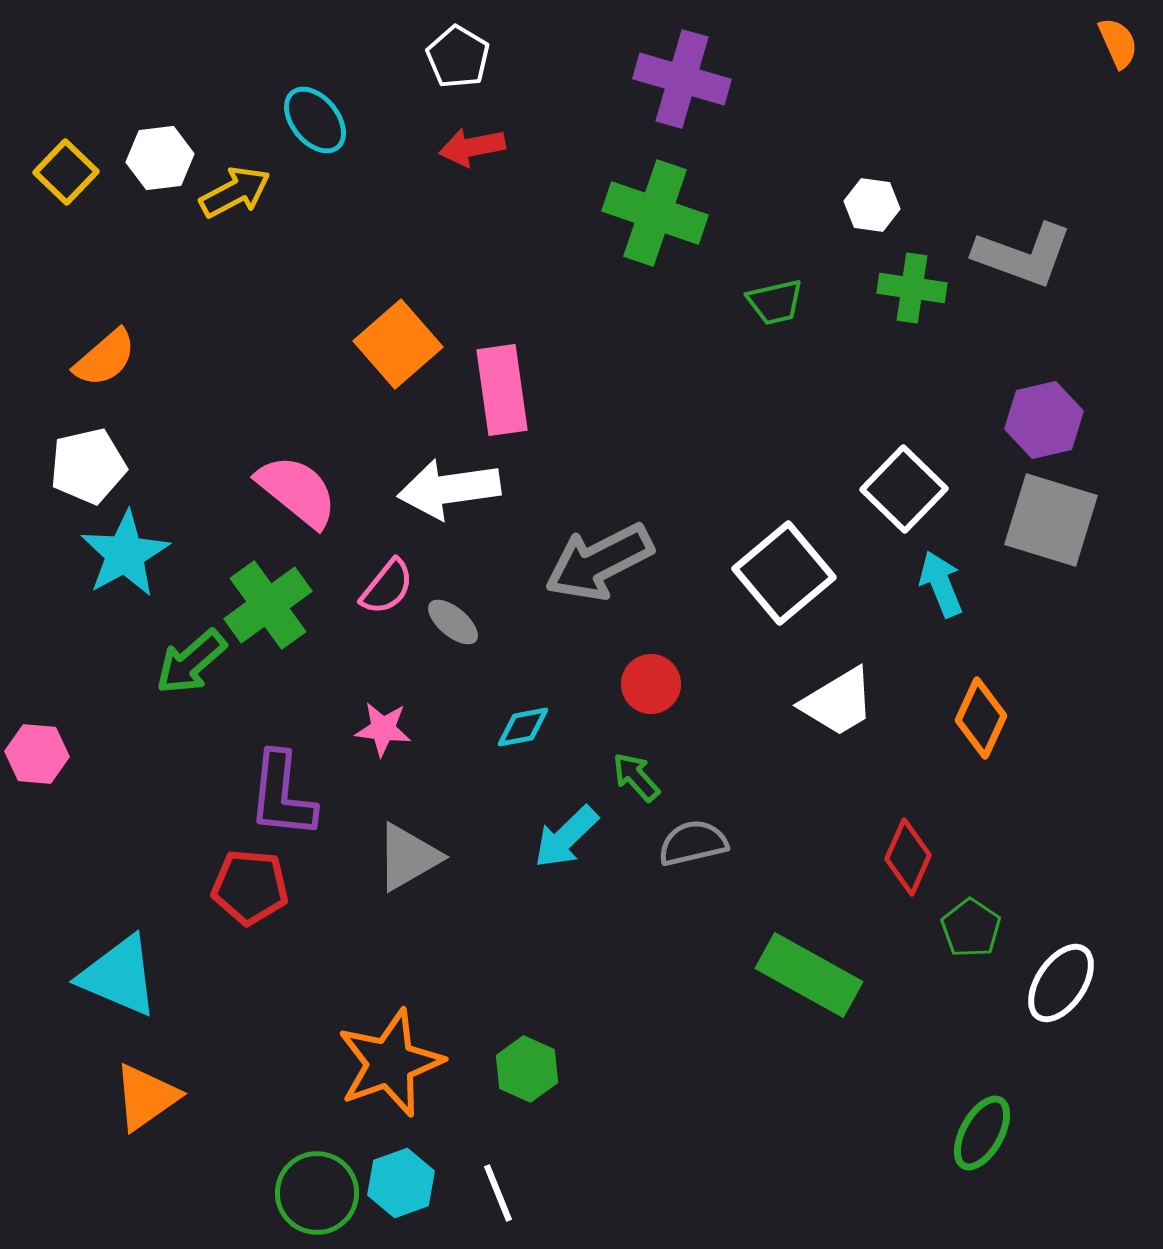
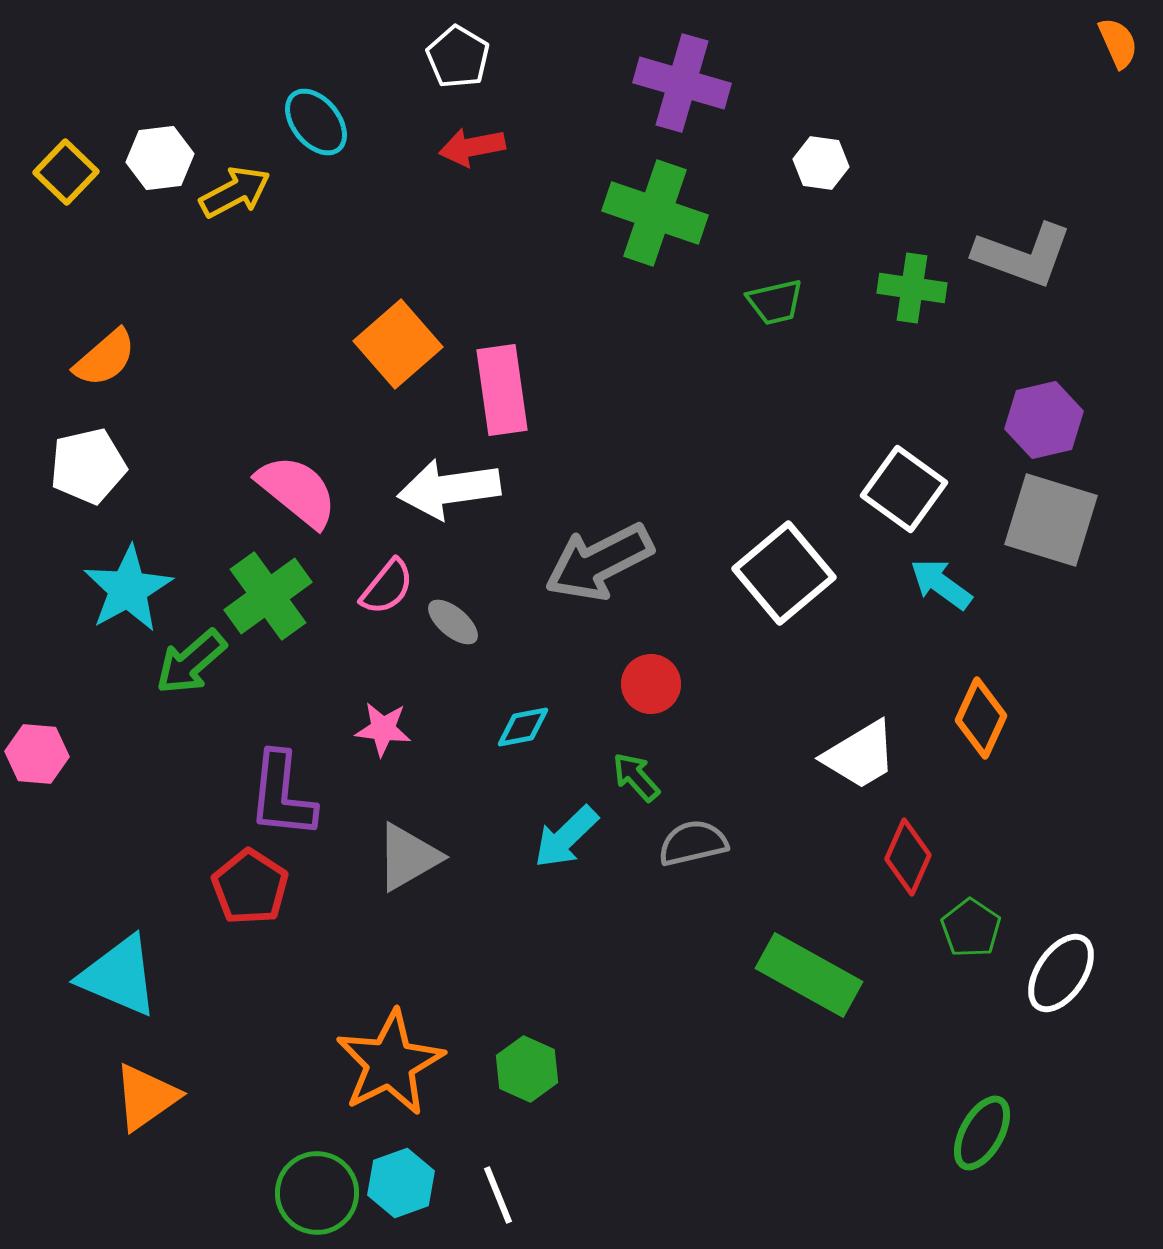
purple cross at (682, 79): moved 4 px down
cyan ellipse at (315, 120): moved 1 px right, 2 px down
white hexagon at (872, 205): moved 51 px left, 42 px up
white square at (904, 489): rotated 8 degrees counterclockwise
cyan star at (125, 554): moved 3 px right, 35 px down
cyan arrow at (941, 584): rotated 32 degrees counterclockwise
green cross at (268, 605): moved 9 px up
white trapezoid at (838, 702): moved 22 px right, 53 px down
red pentagon at (250, 887): rotated 28 degrees clockwise
white ellipse at (1061, 983): moved 10 px up
orange star at (390, 1063): rotated 7 degrees counterclockwise
white line at (498, 1193): moved 2 px down
